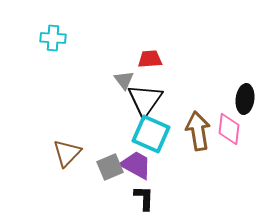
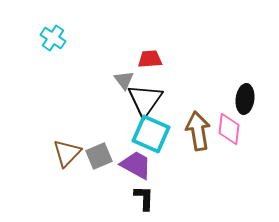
cyan cross: rotated 30 degrees clockwise
gray square: moved 11 px left, 11 px up
